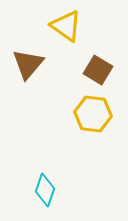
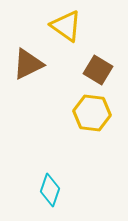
brown triangle: rotated 24 degrees clockwise
yellow hexagon: moved 1 px left, 1 px up
cyan diamond: moved 5 px right
